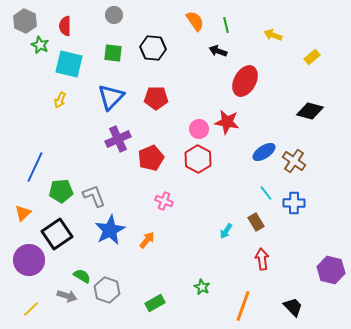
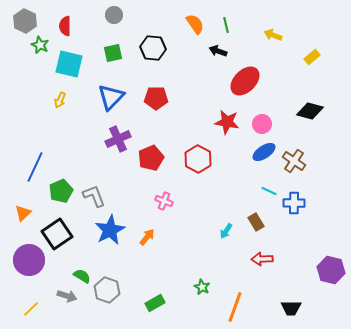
orange semicircle at (195, 21): moved 3 px down
green square at (113, 53): rotated 18 degrees counterclockwise
red ellipse at (245, 81): rotated 16 degrees clockwise
pink circle at (199, 129): moved 63 px right, 5 px up
green pentagon at (61, 191): rotated 20 degrees counterclockwise
cyan line at (266, 193): moved 3 px right, 2 px up; rotated 28 degrees counterclockwise
orange arrow at (147, 240): moved 3 px up
red arrow at (262, 259): rotated 85 degrees counterclockwise
orange line at (243, 306): moved 8 px left, 1 px down
black trapezoid at (293, 307): moved 2 px left, 1 px down; rotated 135 degrees clockwise
